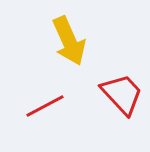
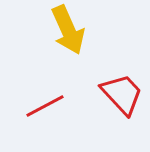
yellow arrow: moved 1 px left, 11 px up
